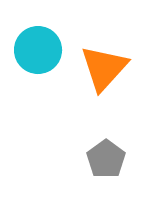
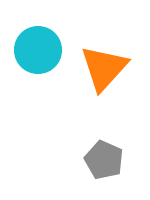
gray pentagon: moved 2 px left, 1 px down; rotated 12 degrees counterclockwise
